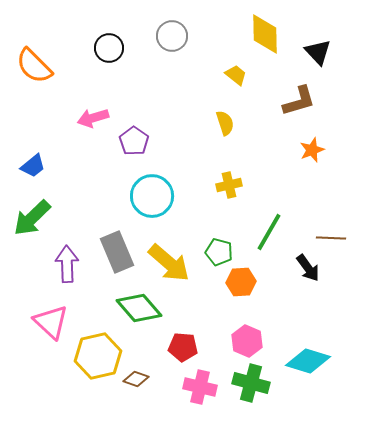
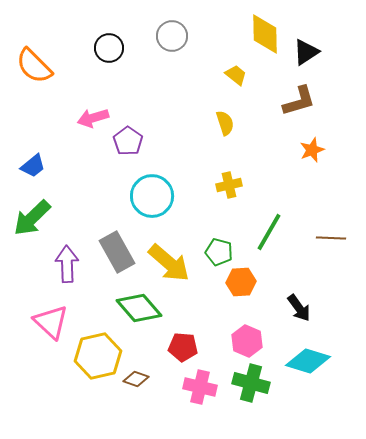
black triangle: moved 12 px left; rotated 40 degrees clockwise
purple pentagon: moved 6 px left
gray rectangle: rotated 6 degrees counterclockwise
black arrow: moved 9 px left, 40 px down
